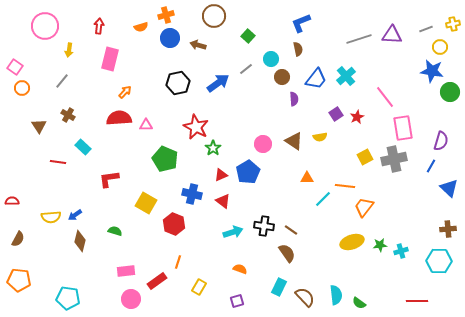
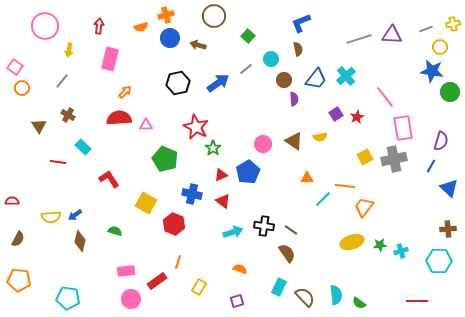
brown circle at (282, 77): moved 2 px right, 3 px down
red L-shape at (109, 179): rotated 65 degrees clockwise
